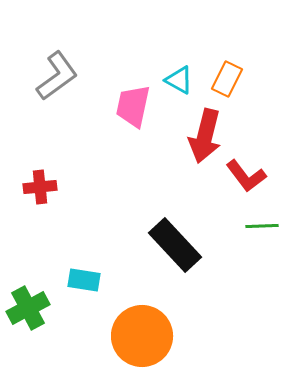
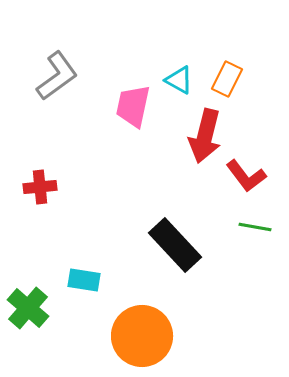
green line: moved 7 px left, 1 px down; rotated 12 degrees clockwise
green cross: rotated 21 degrees counterclockwise
